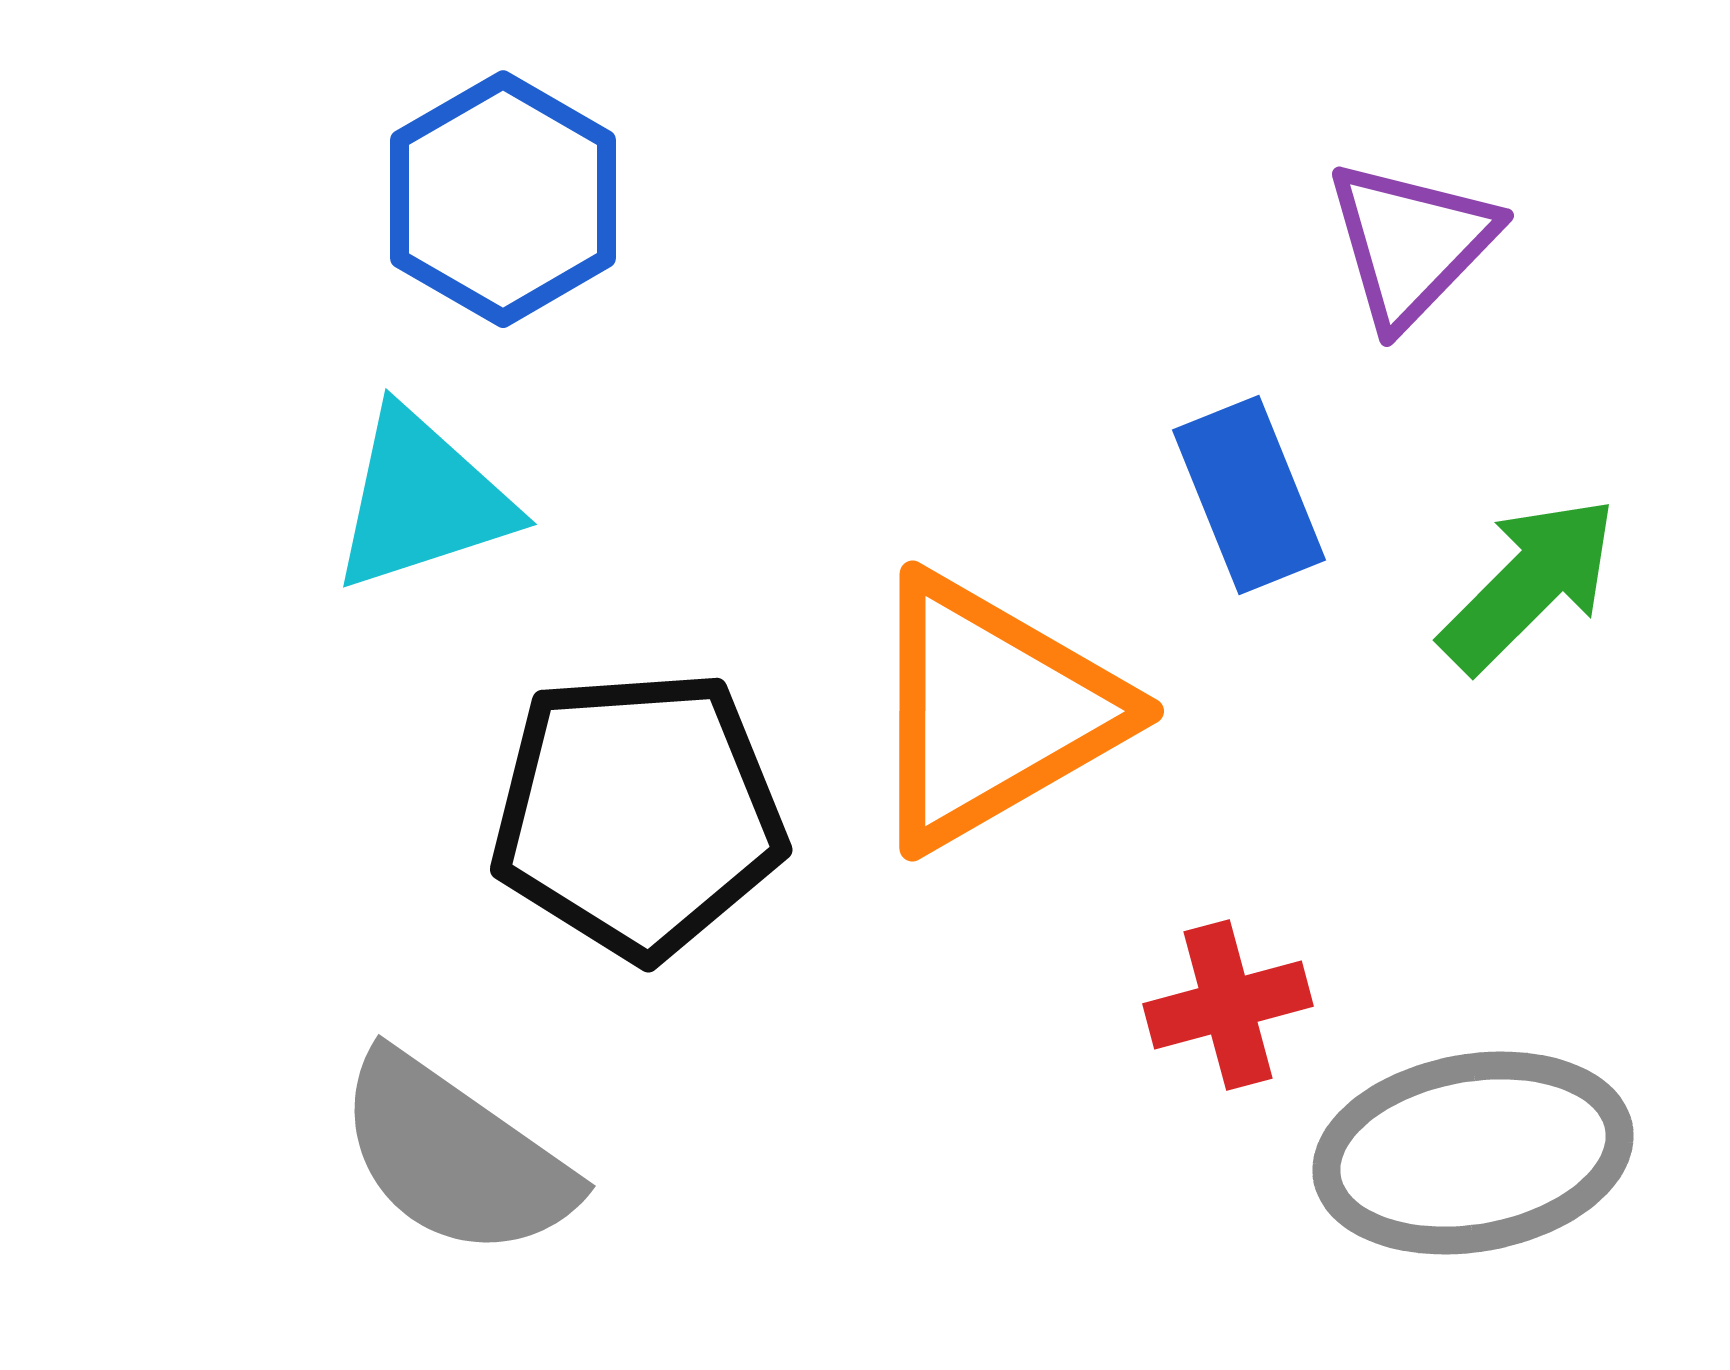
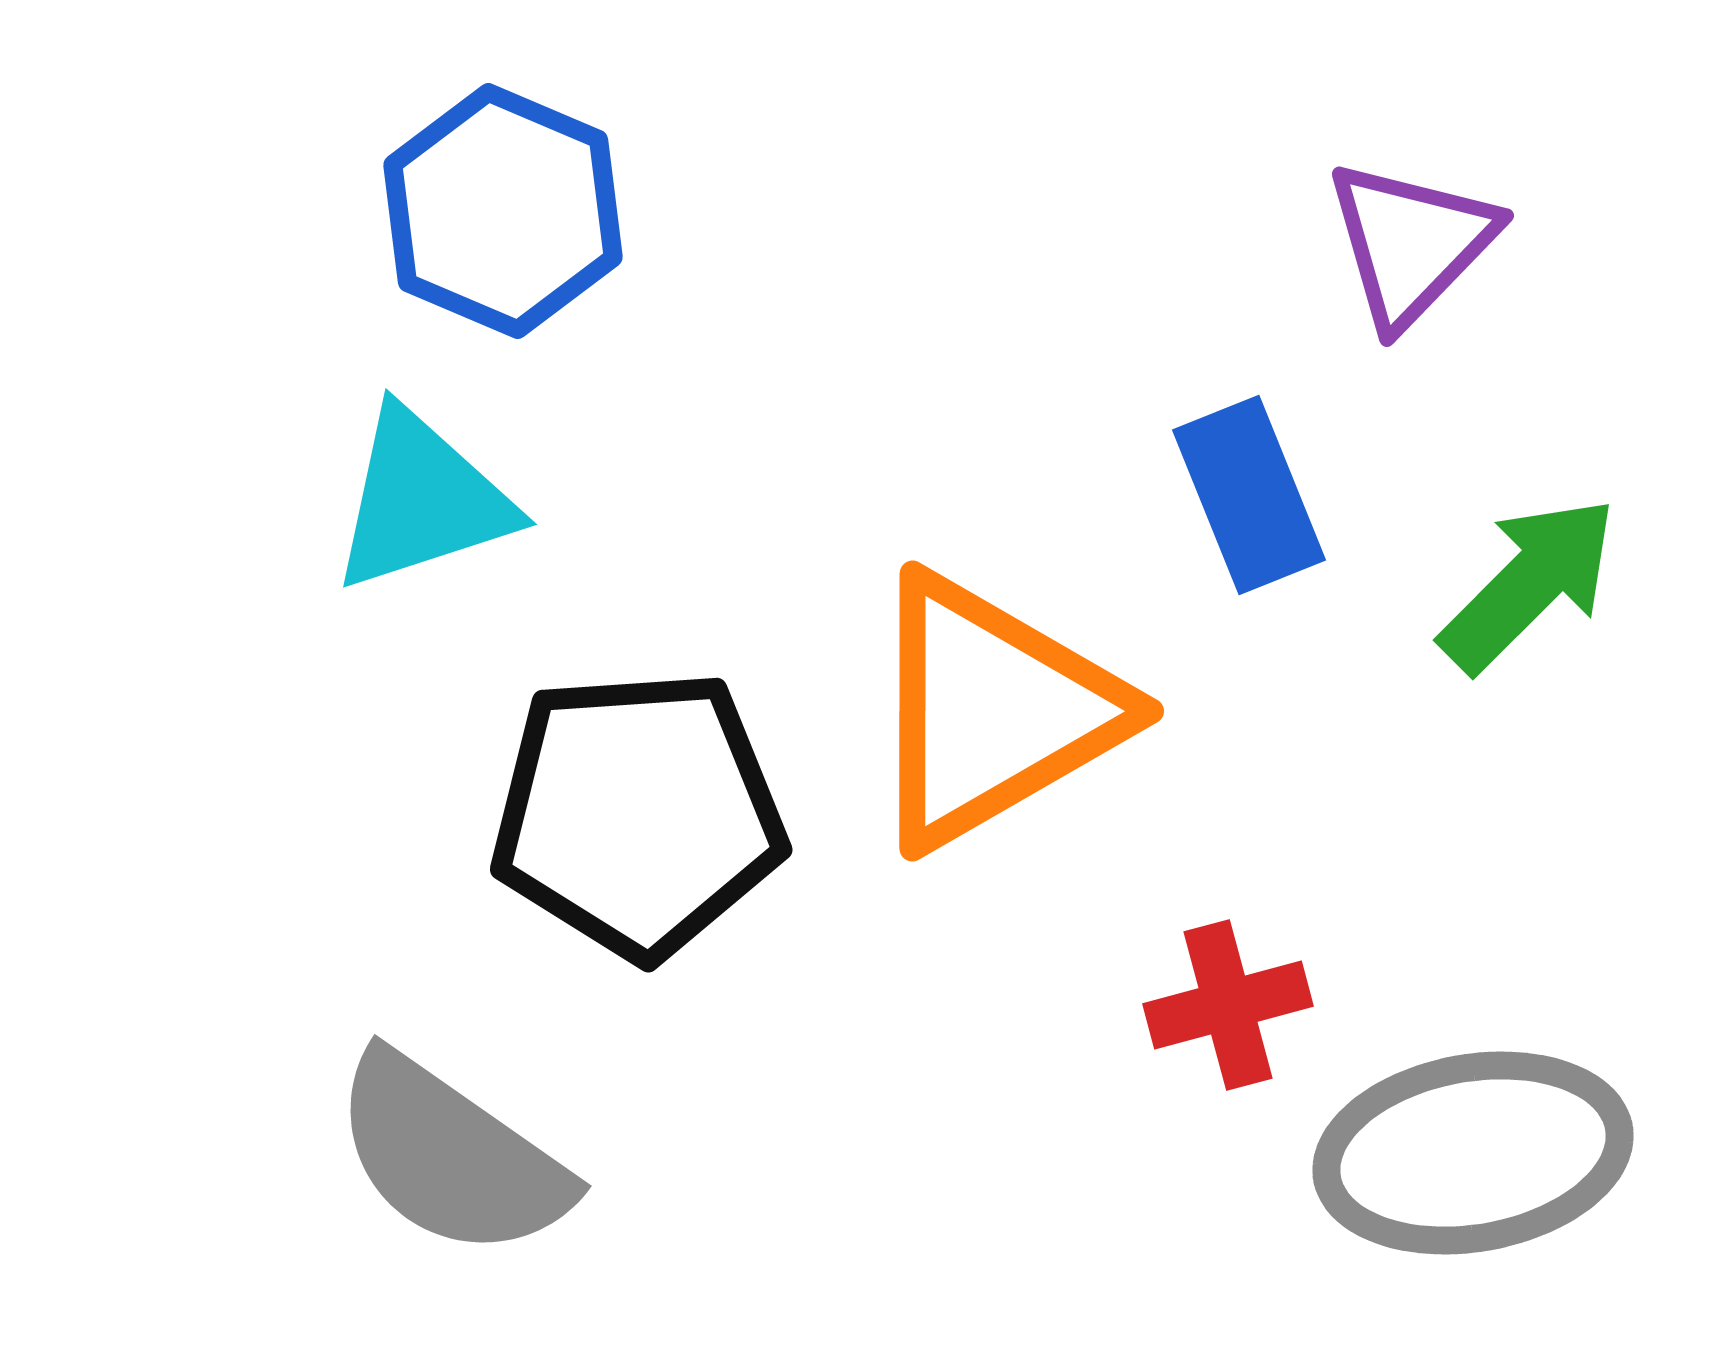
blue hexagon: moved 12 px down; rotated 7 degrees counterclockwise
gray semicircle: moved 4 px left
